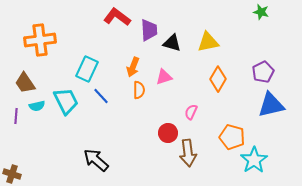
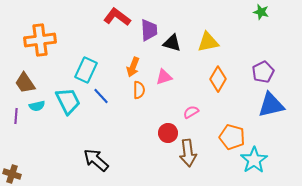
cyan rectangle: moved 1 px left, 1 px down
cyan trapezoid: moved 2 px right
pink semicircle: rotated 35 degrees clockwise
